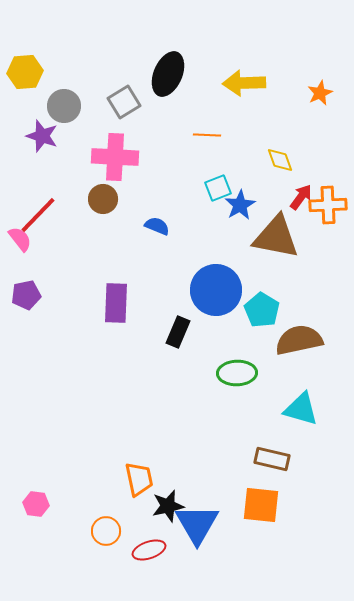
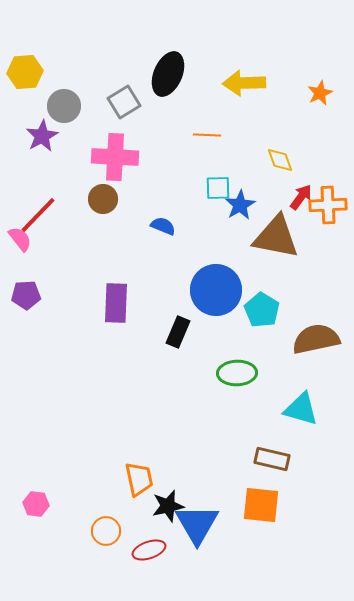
purple star: rotated 24 degrees clockwise
cyan square: rotated 20 degrees clockwise
blue semicircle: moved 6 px right
purple pentagon: rotated 8 degrees clockwise
brown semicircle: moved 17 px right, 1 px up
